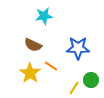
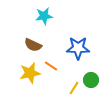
yellow star: rotated 25 degrees clockwise
